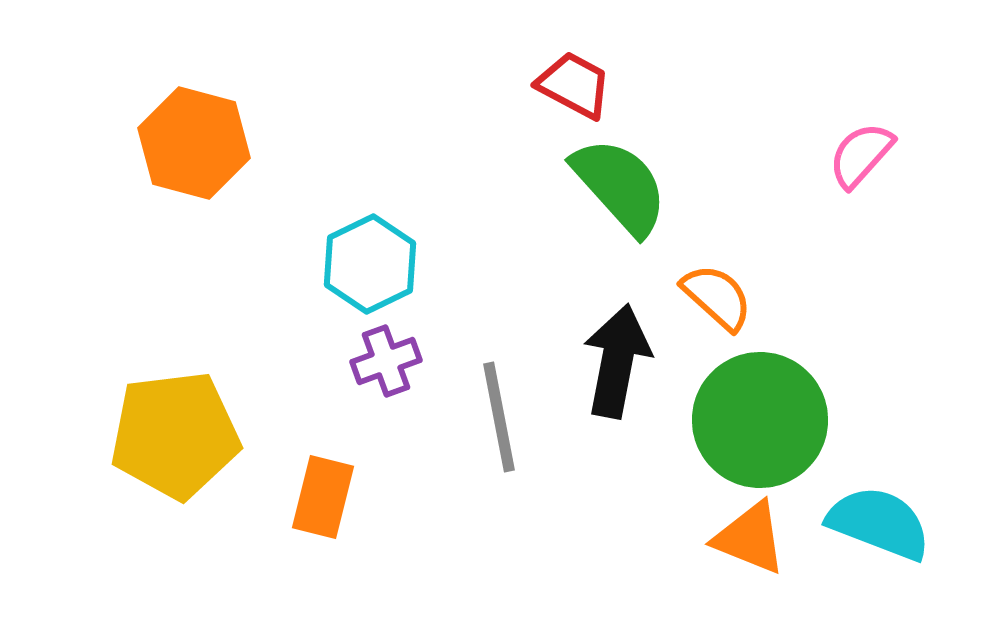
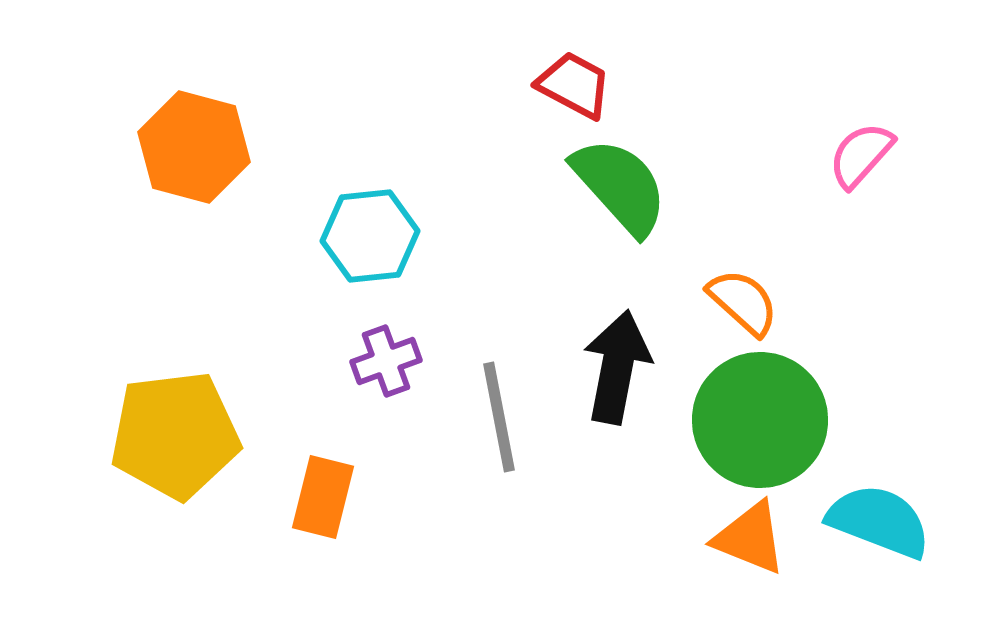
orange hexagon: moved 4 px down
cyan hexagon: moved 28 px up; rotated 20 degrees clockwise
orange semicircle: moved 26 px right, 5 px down
black arrow: moved 6 px down
cyan semicircle: moved 2 px up
